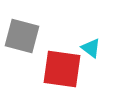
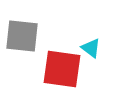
gray square: rotated 9 degrees counterclockwise
